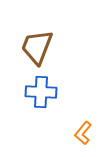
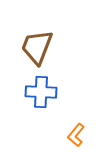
orange L-shape: moved 7 px left, 2 px down
